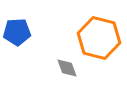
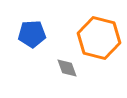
blue pentagon: moved 15 px right, 2 px down
